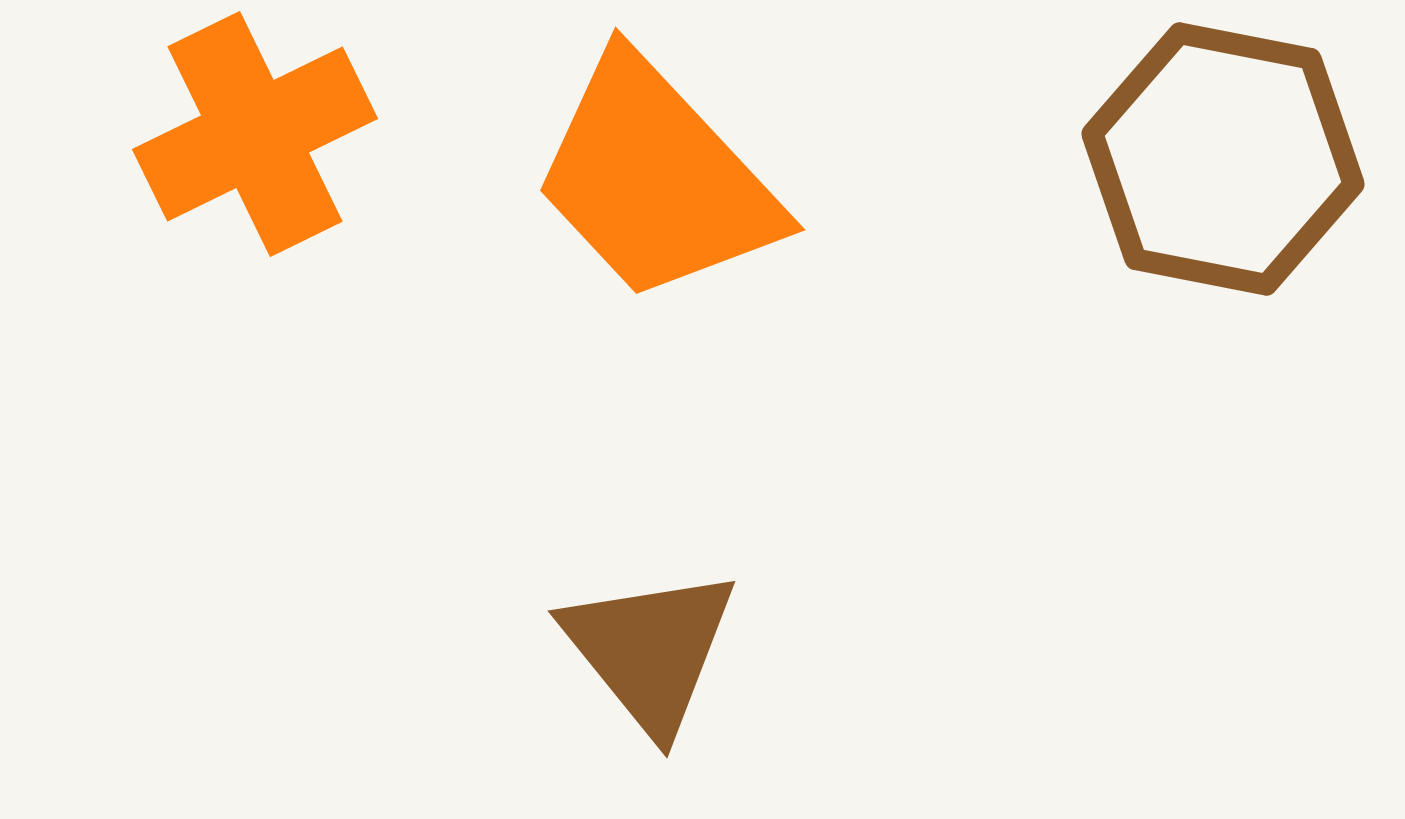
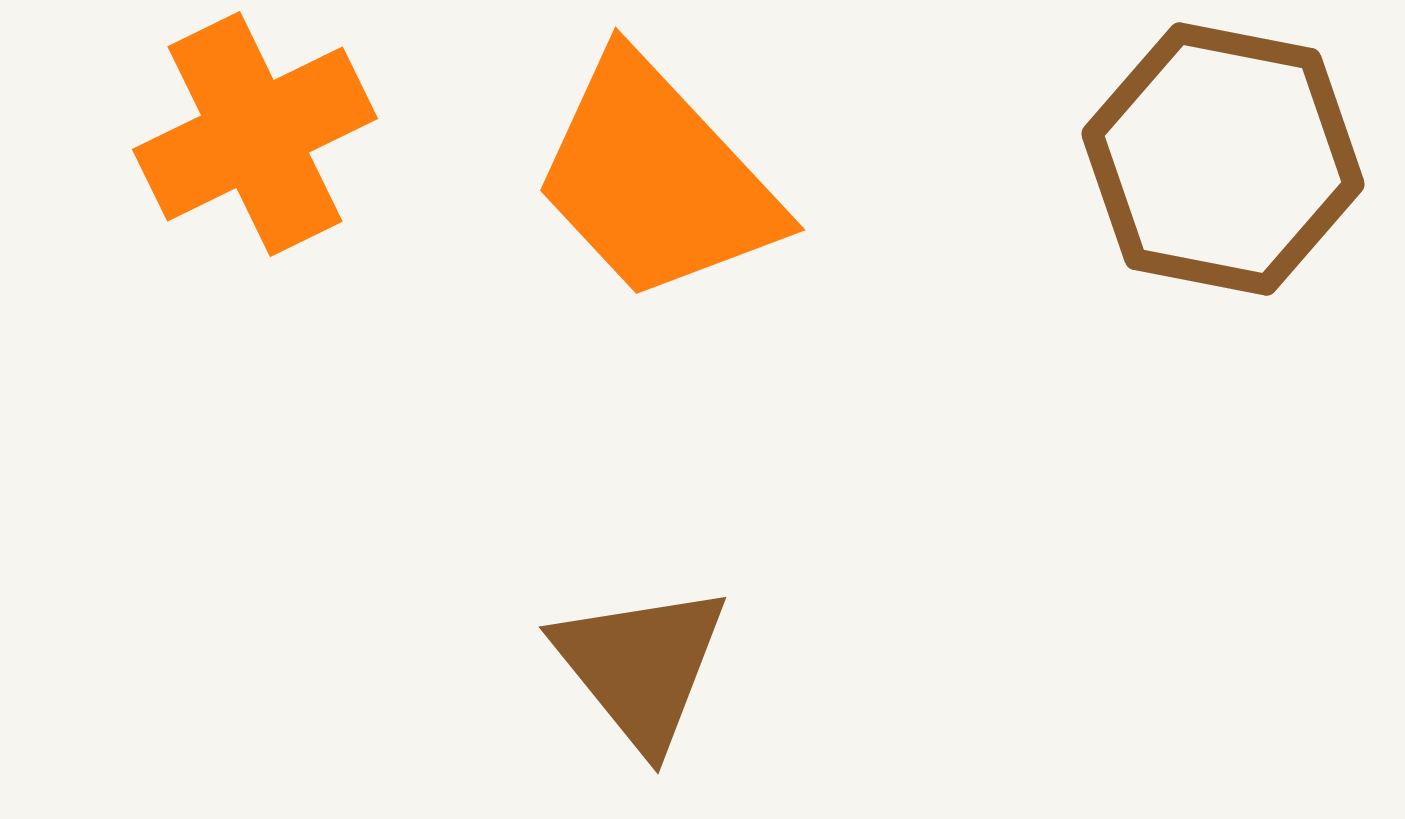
brown triangle: moved 9 px left, 16 px down
